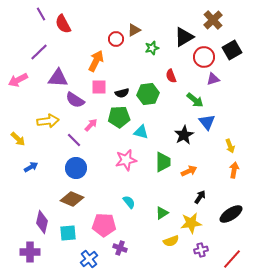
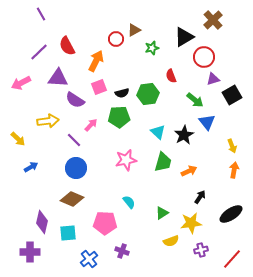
red semicircle at (63, 24): moved 4 px right, 22 px down
black square at (232, 50): moved 45 px down
pink arrow at (18, 80): moved 3 px right, 3 px down
pink square at (99, 87): rotated 21 degrees counterclockwise
cyan triangle at (141, 132): moved 17 px right; rotated 28 degrees clockwise
yellow arrow at (230, 146): moved 2 px right
green trapezoid at (163, 162): rotated 15 degrees clockwise
pink pentagon at (104, 225): moved 1 px right, 2 px up
purple cross at (120, 248): moved 2 px right, 3 px down
